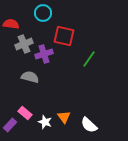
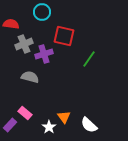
cyan circle: moved 1 px left, 1 px up
white star: moved 4 px right, 5 px down; rotated 16 degrees clockwise
